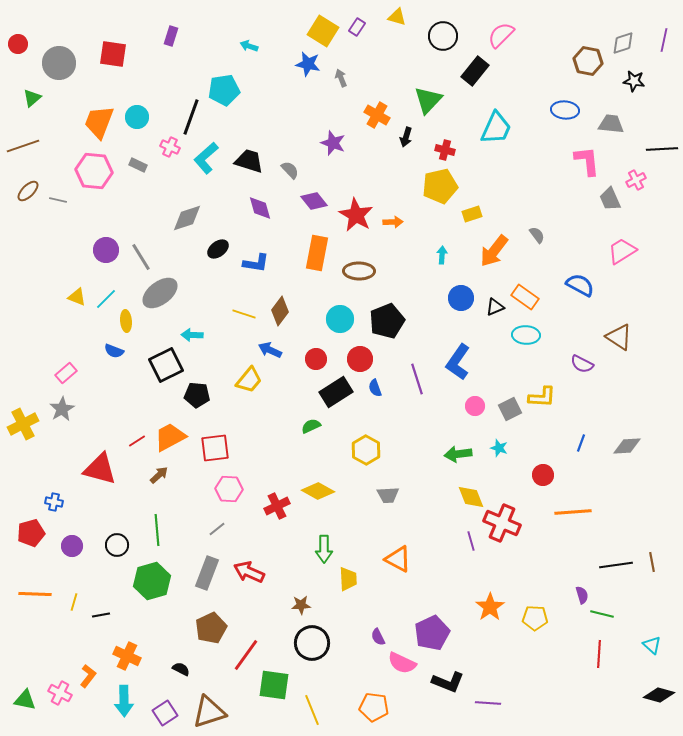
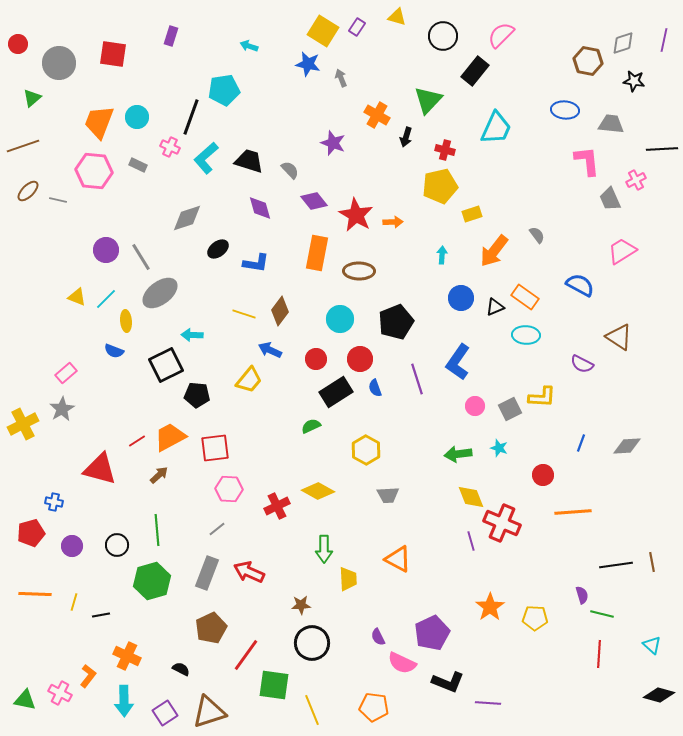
black pentagon at (387, 321): moved 9 px right, 1 px down
